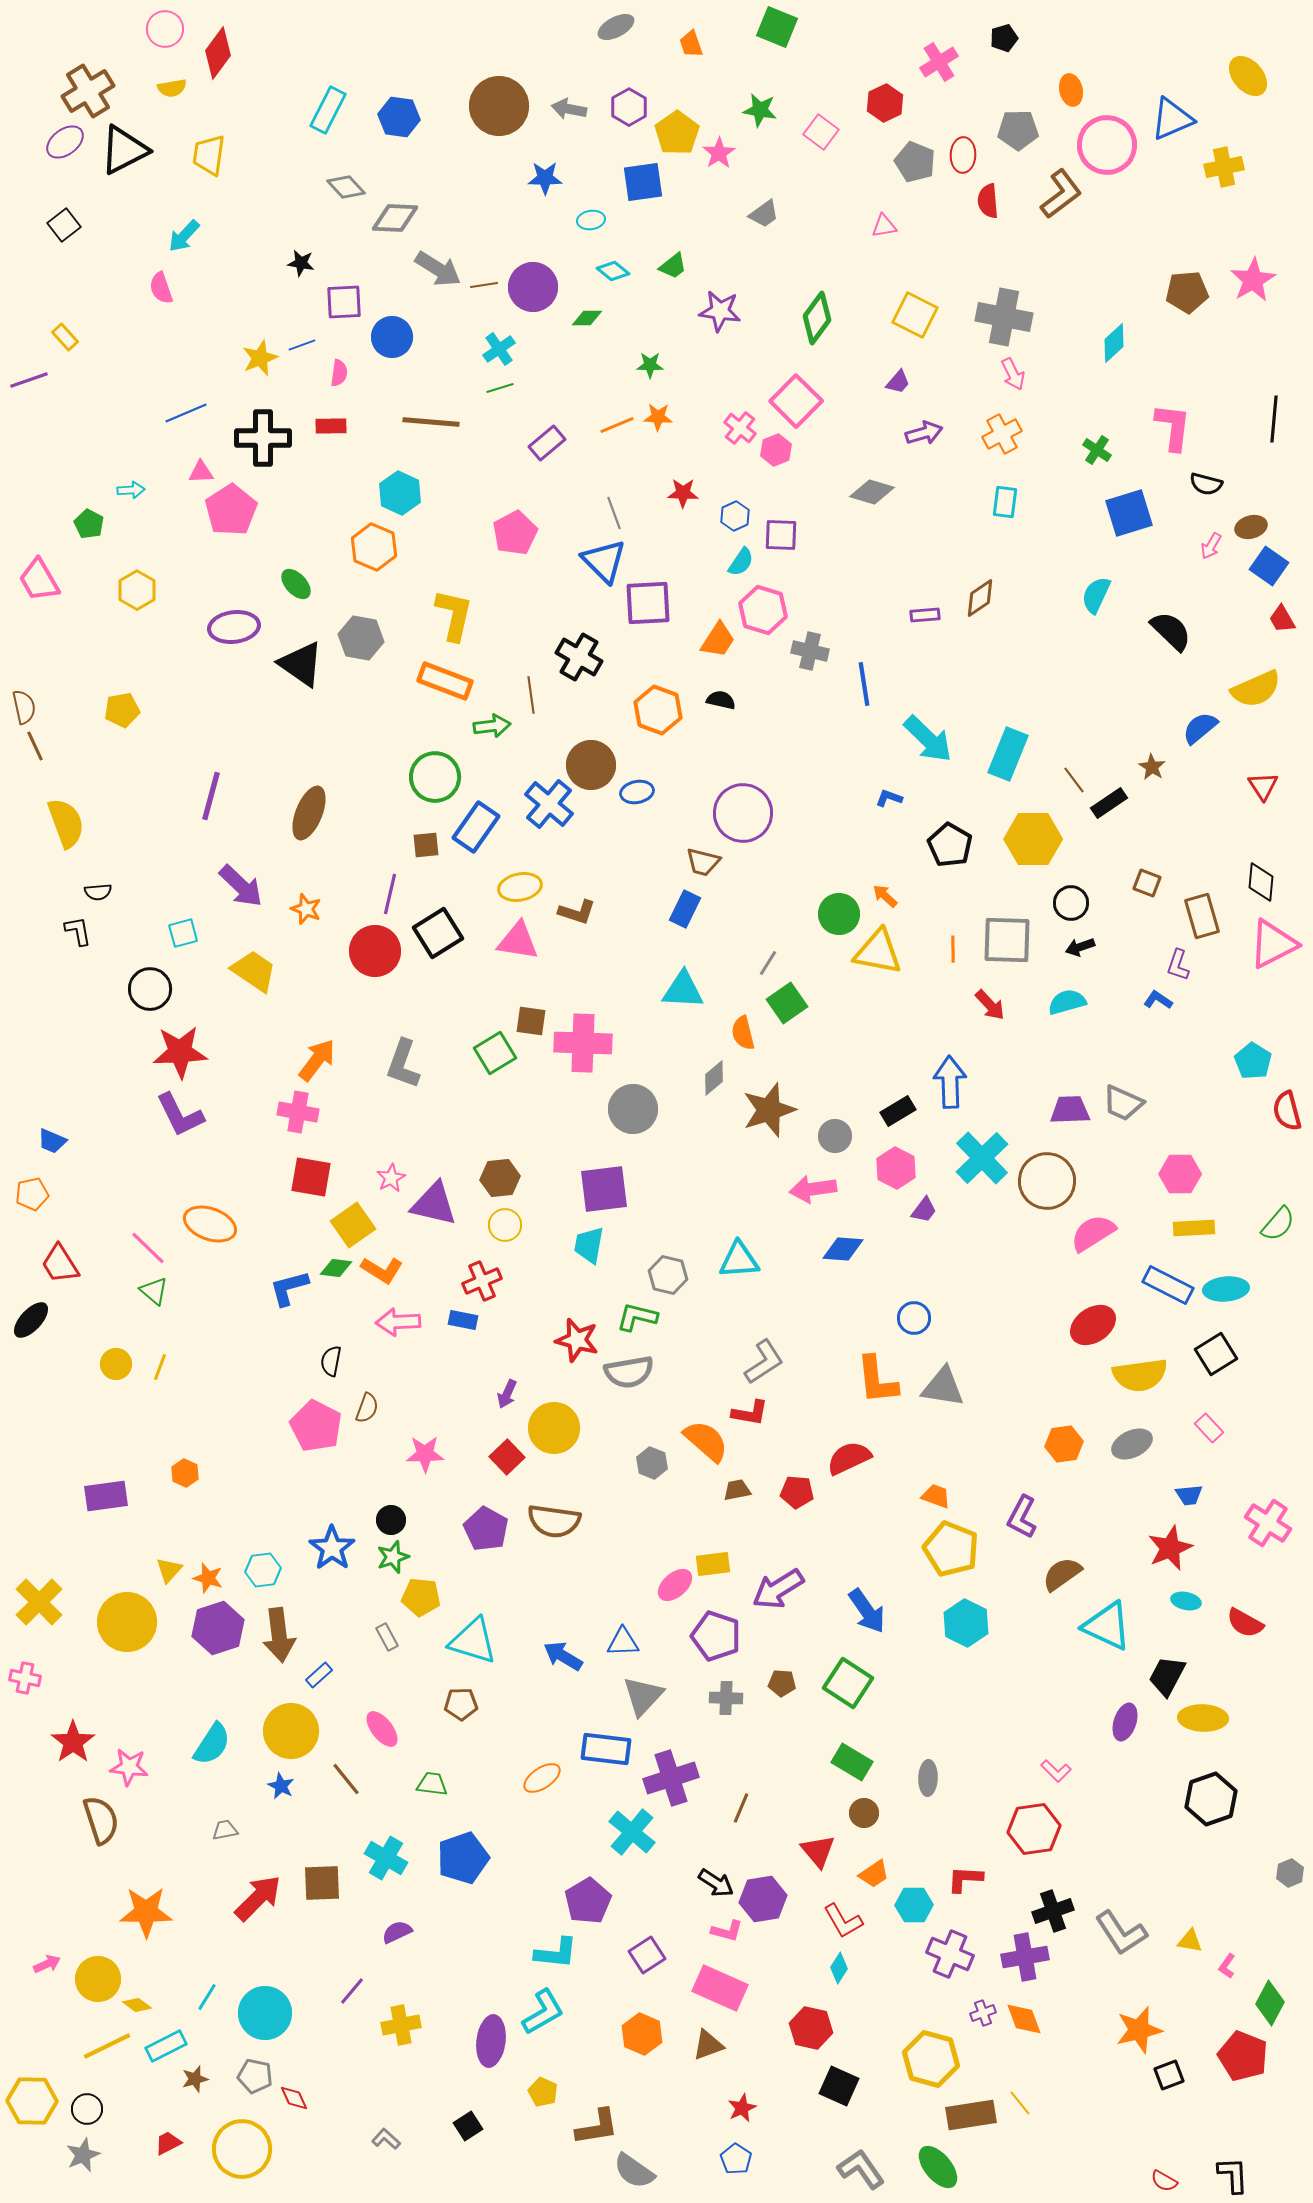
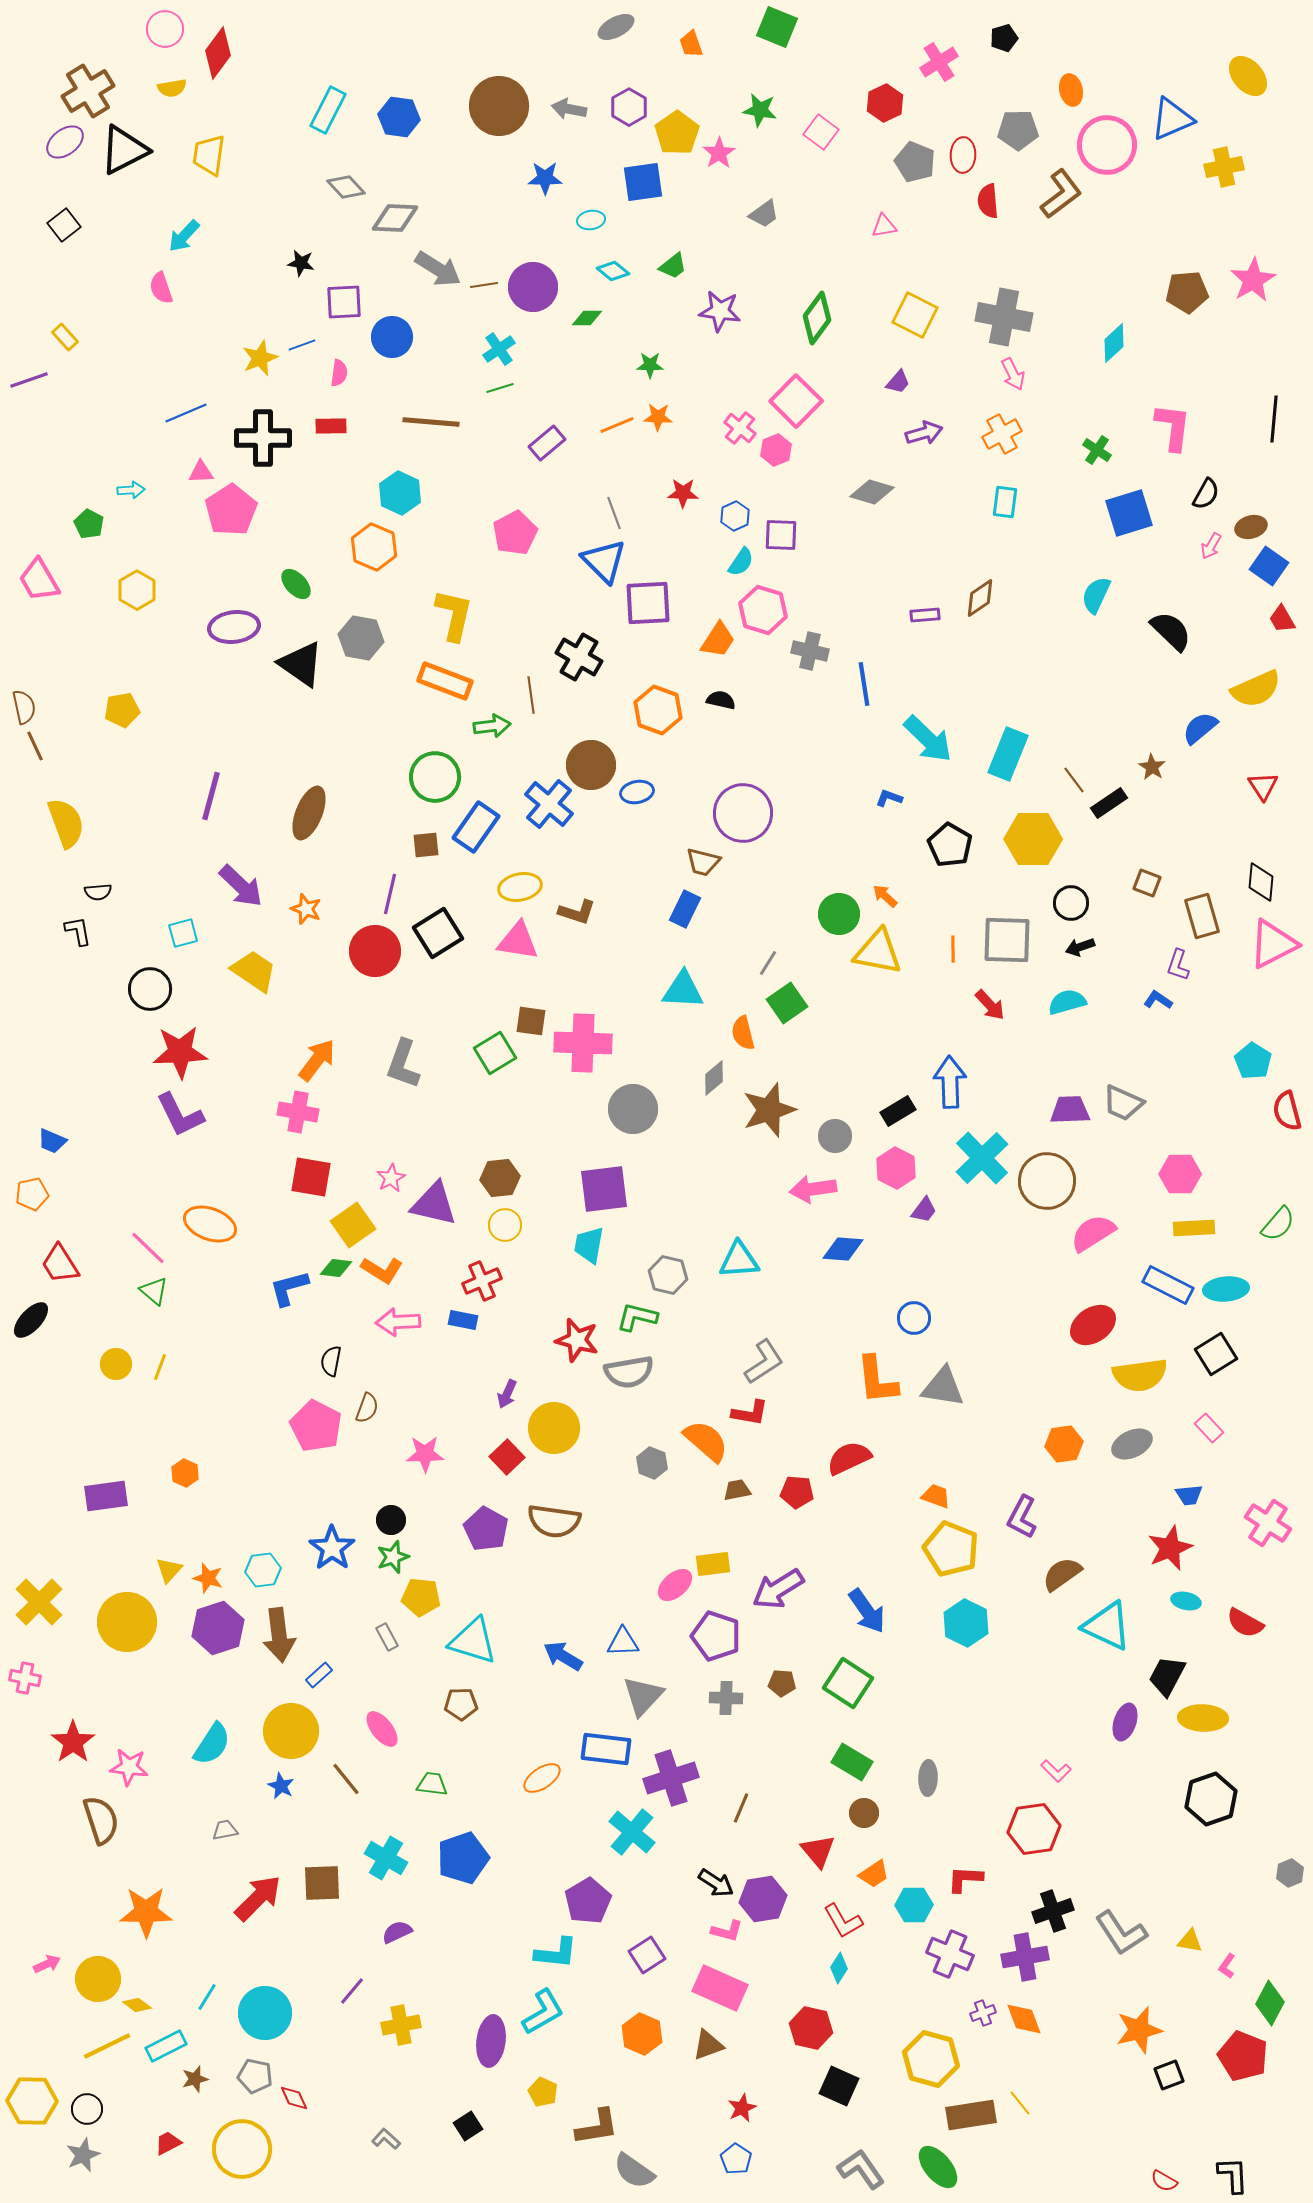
black semicircle at (1206, 484): moved 10 px down; rotated 76 degrees counterclockwise
